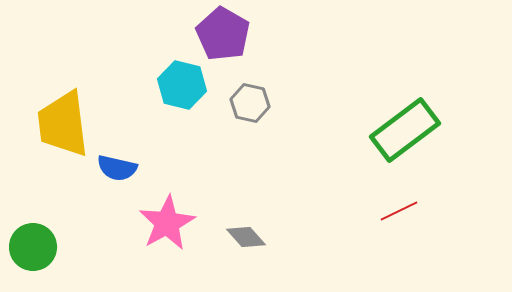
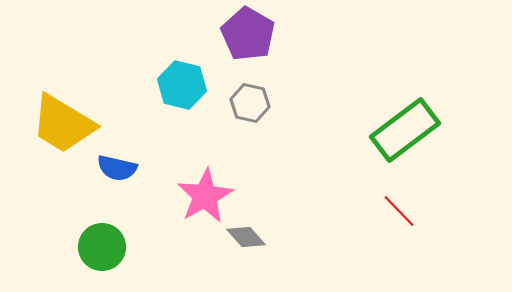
purple pentagon: moved 25 px right
yellow trapezoid: rotated 52 degrees counterclockwise
red line: rotated 72 degrees clockwise
pink star: moved 38 px right, 27 px up
green circle: moved 69 px right
